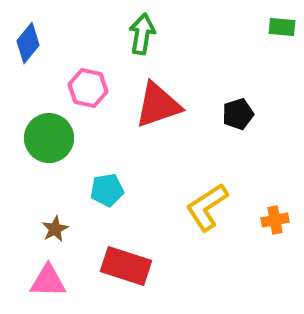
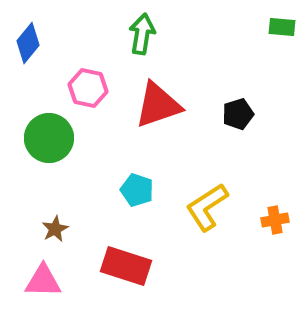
cyan pentagon: moved 30 px right; rotated 28 degrees clockwise
pink triangle: moved 5 px left
